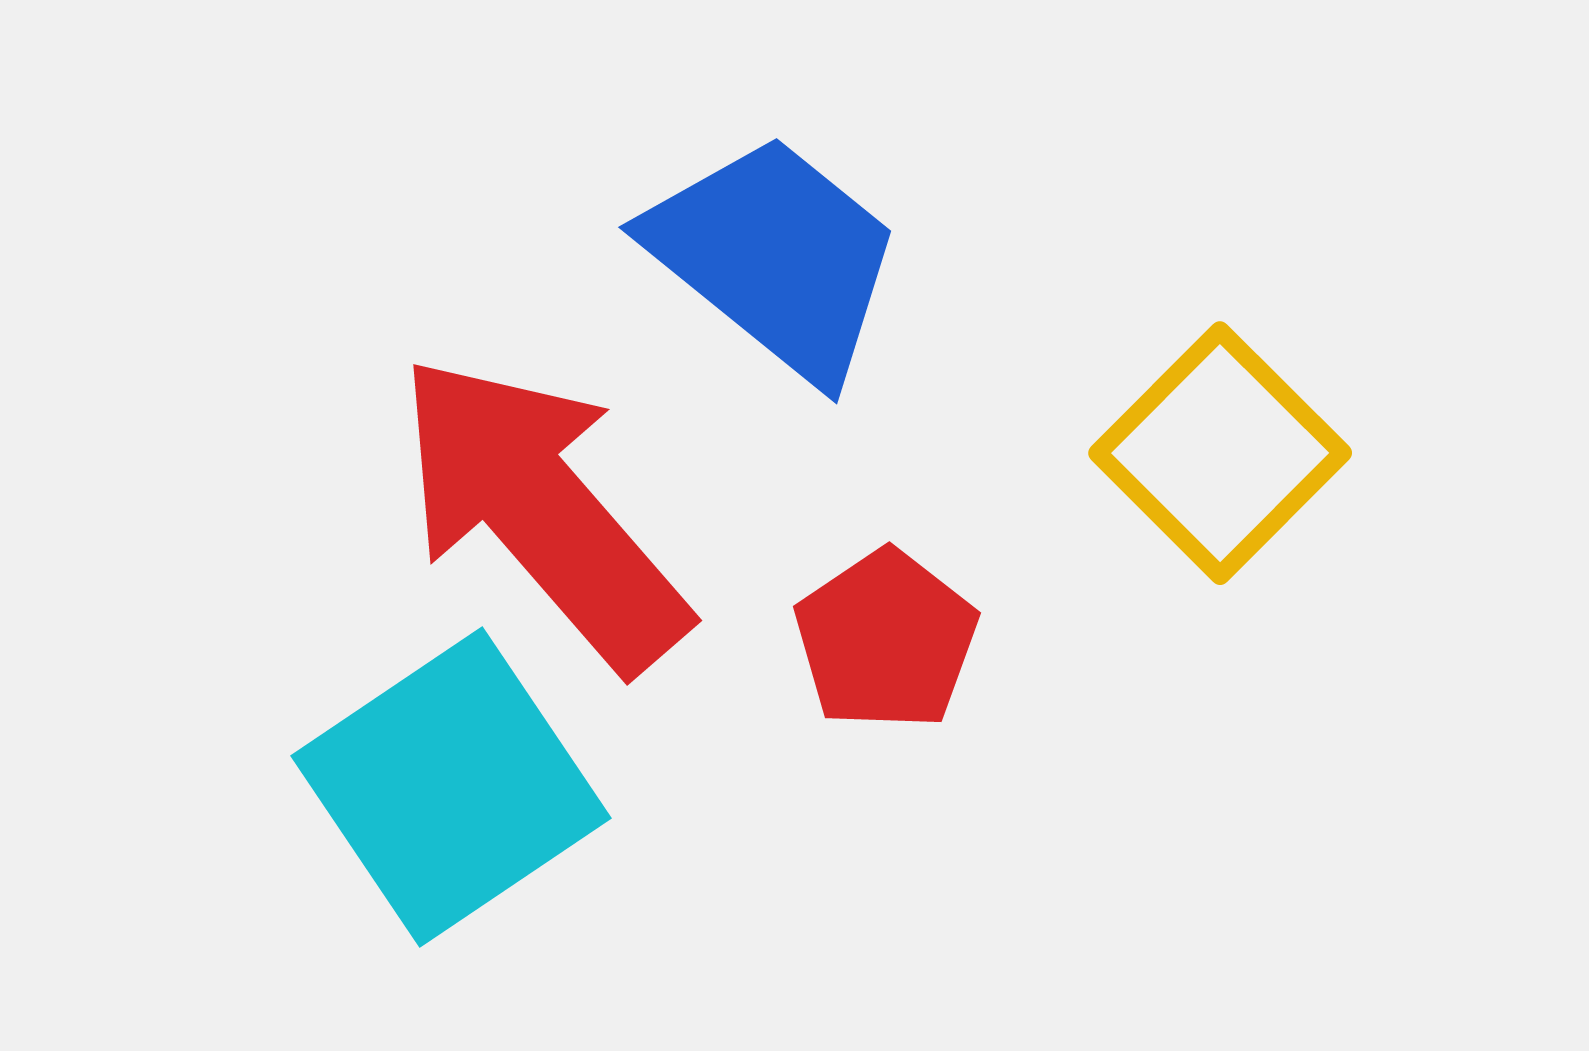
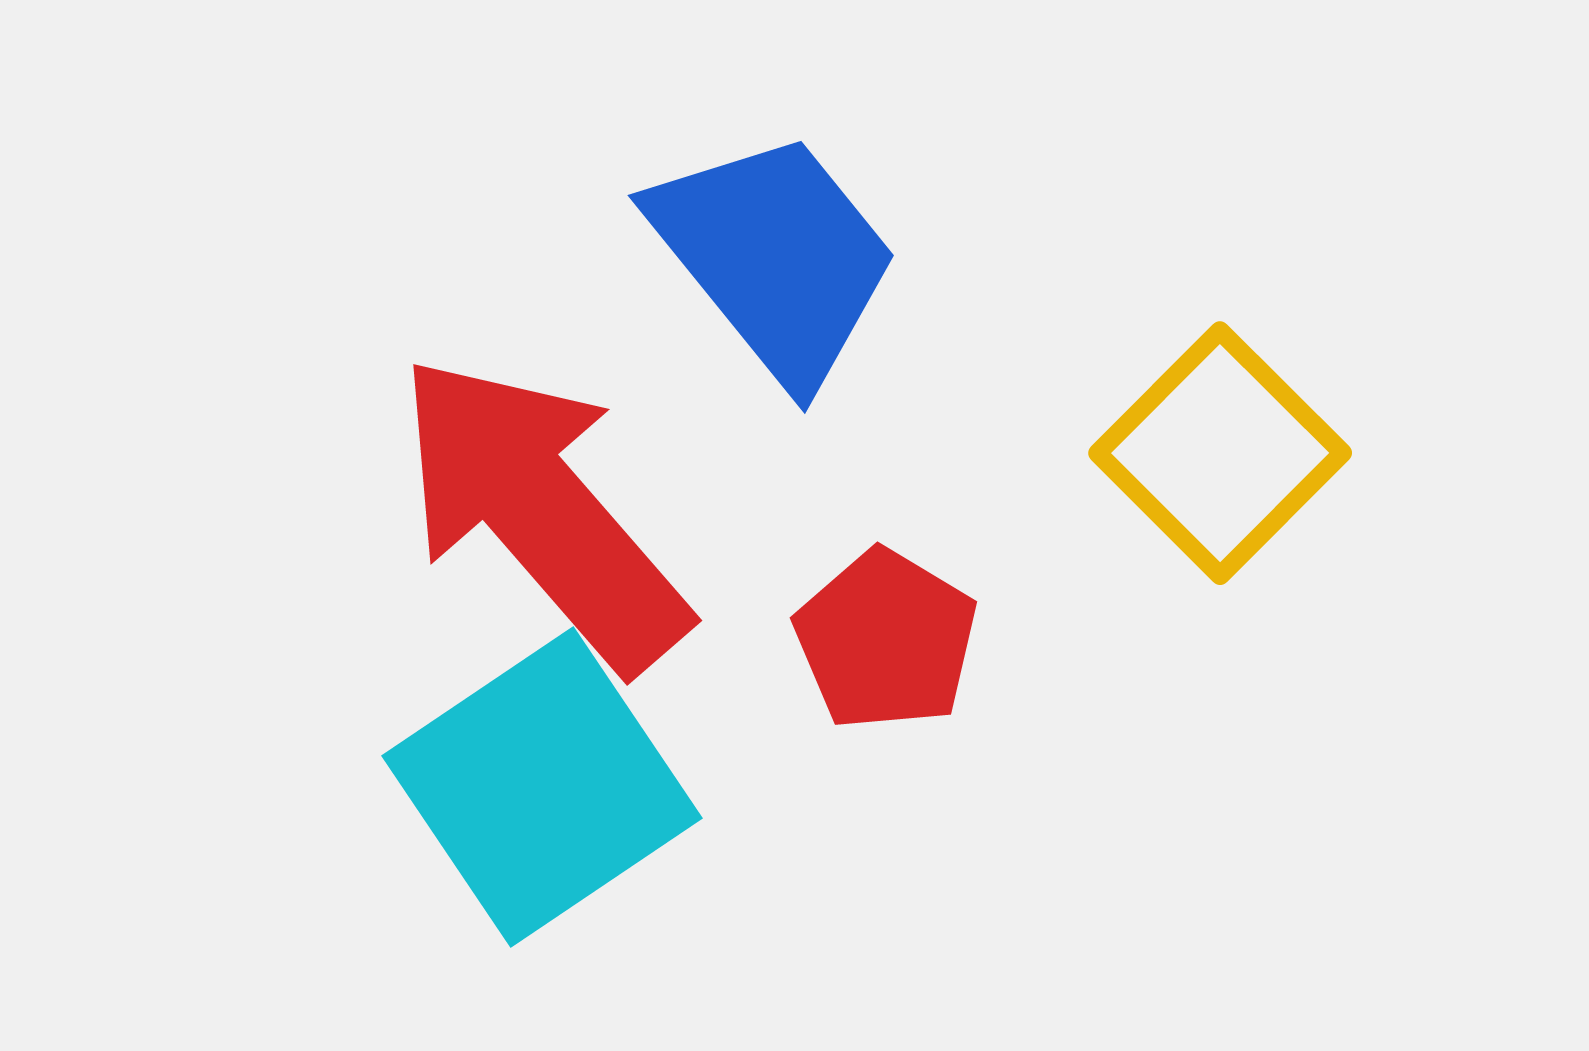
blue trapezoid: rotated 12 degrees clockwise
red pentagon: rotated 7 degrees counterclockwise
cyan square: moved 91 px right
